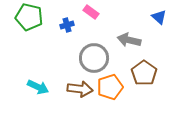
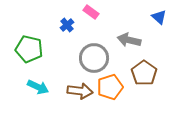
green pentagon: moved 32 px down
blue cross: rotated 24 degrees counterclockwise
brown arrow: moved 2 px down
